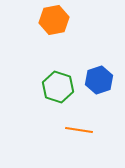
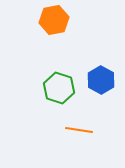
blue hexagon: moved 2 px right; rotated 12 degrees counterclockwise
green hexagon: moved 1 px right, 1 px down
